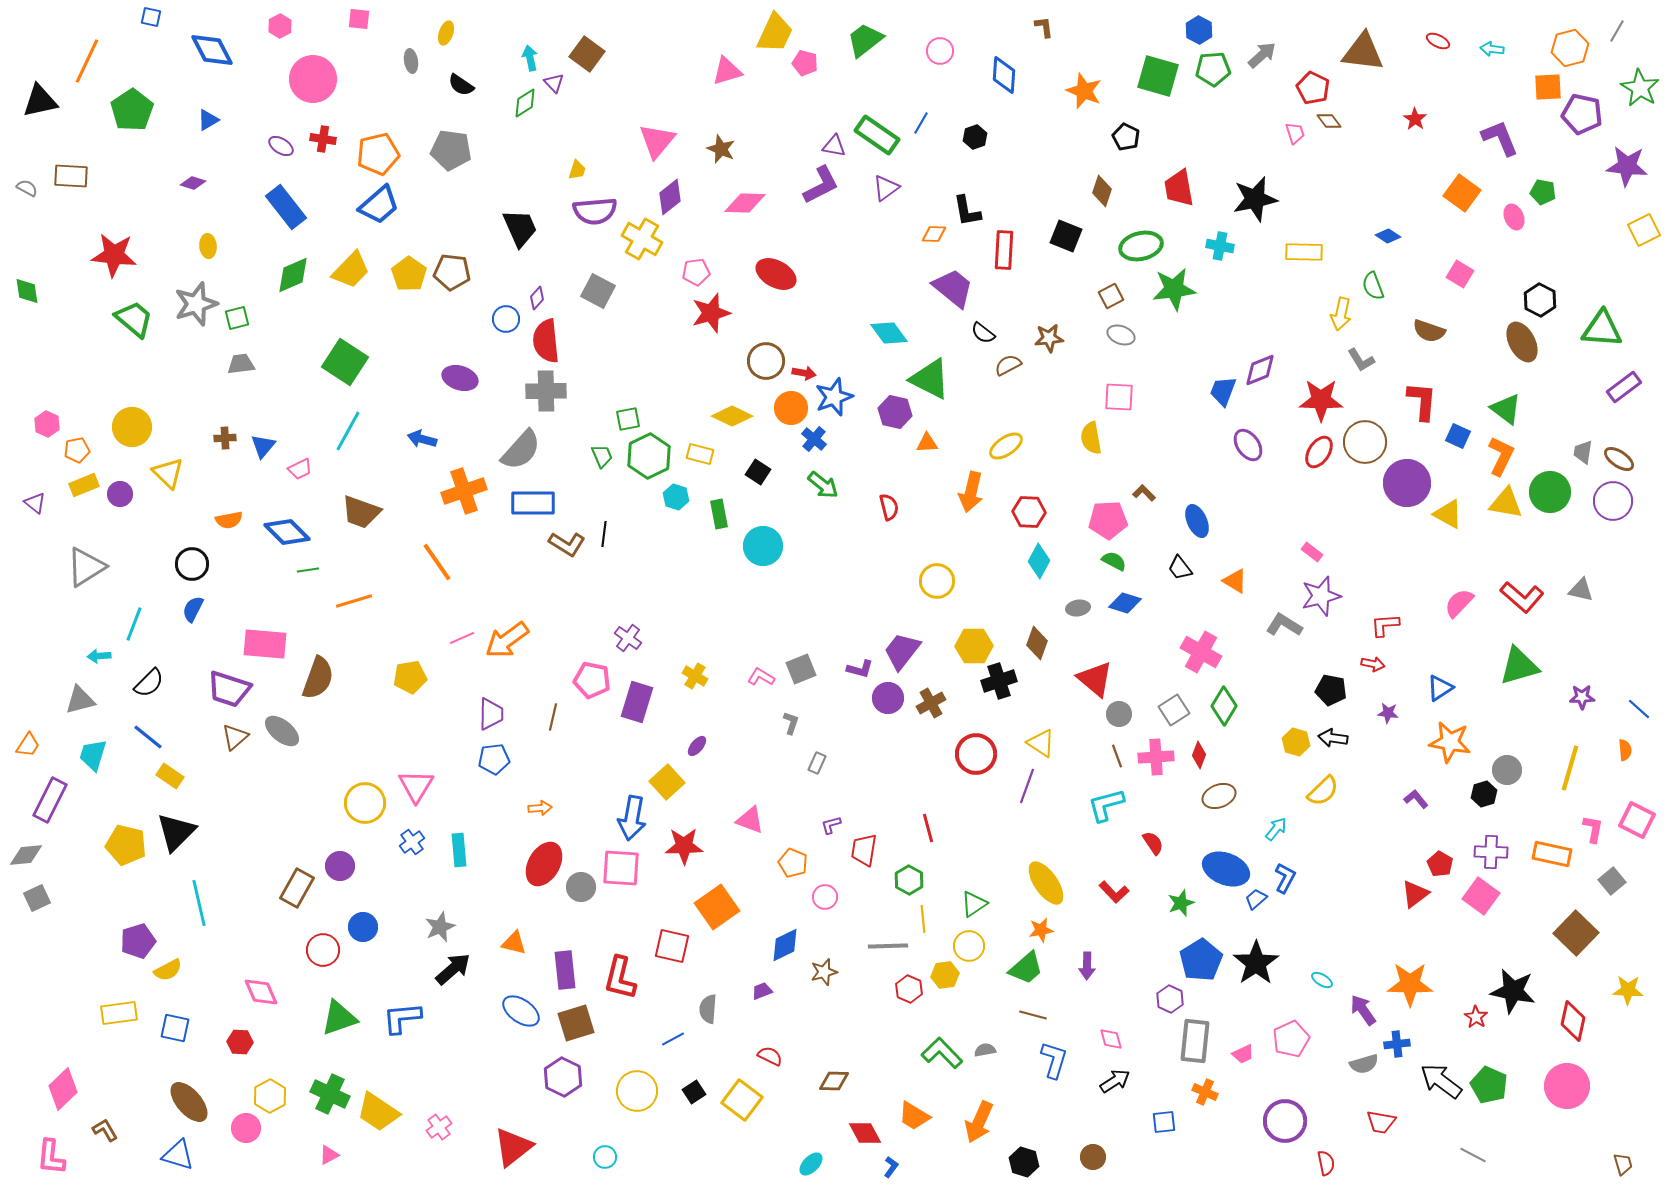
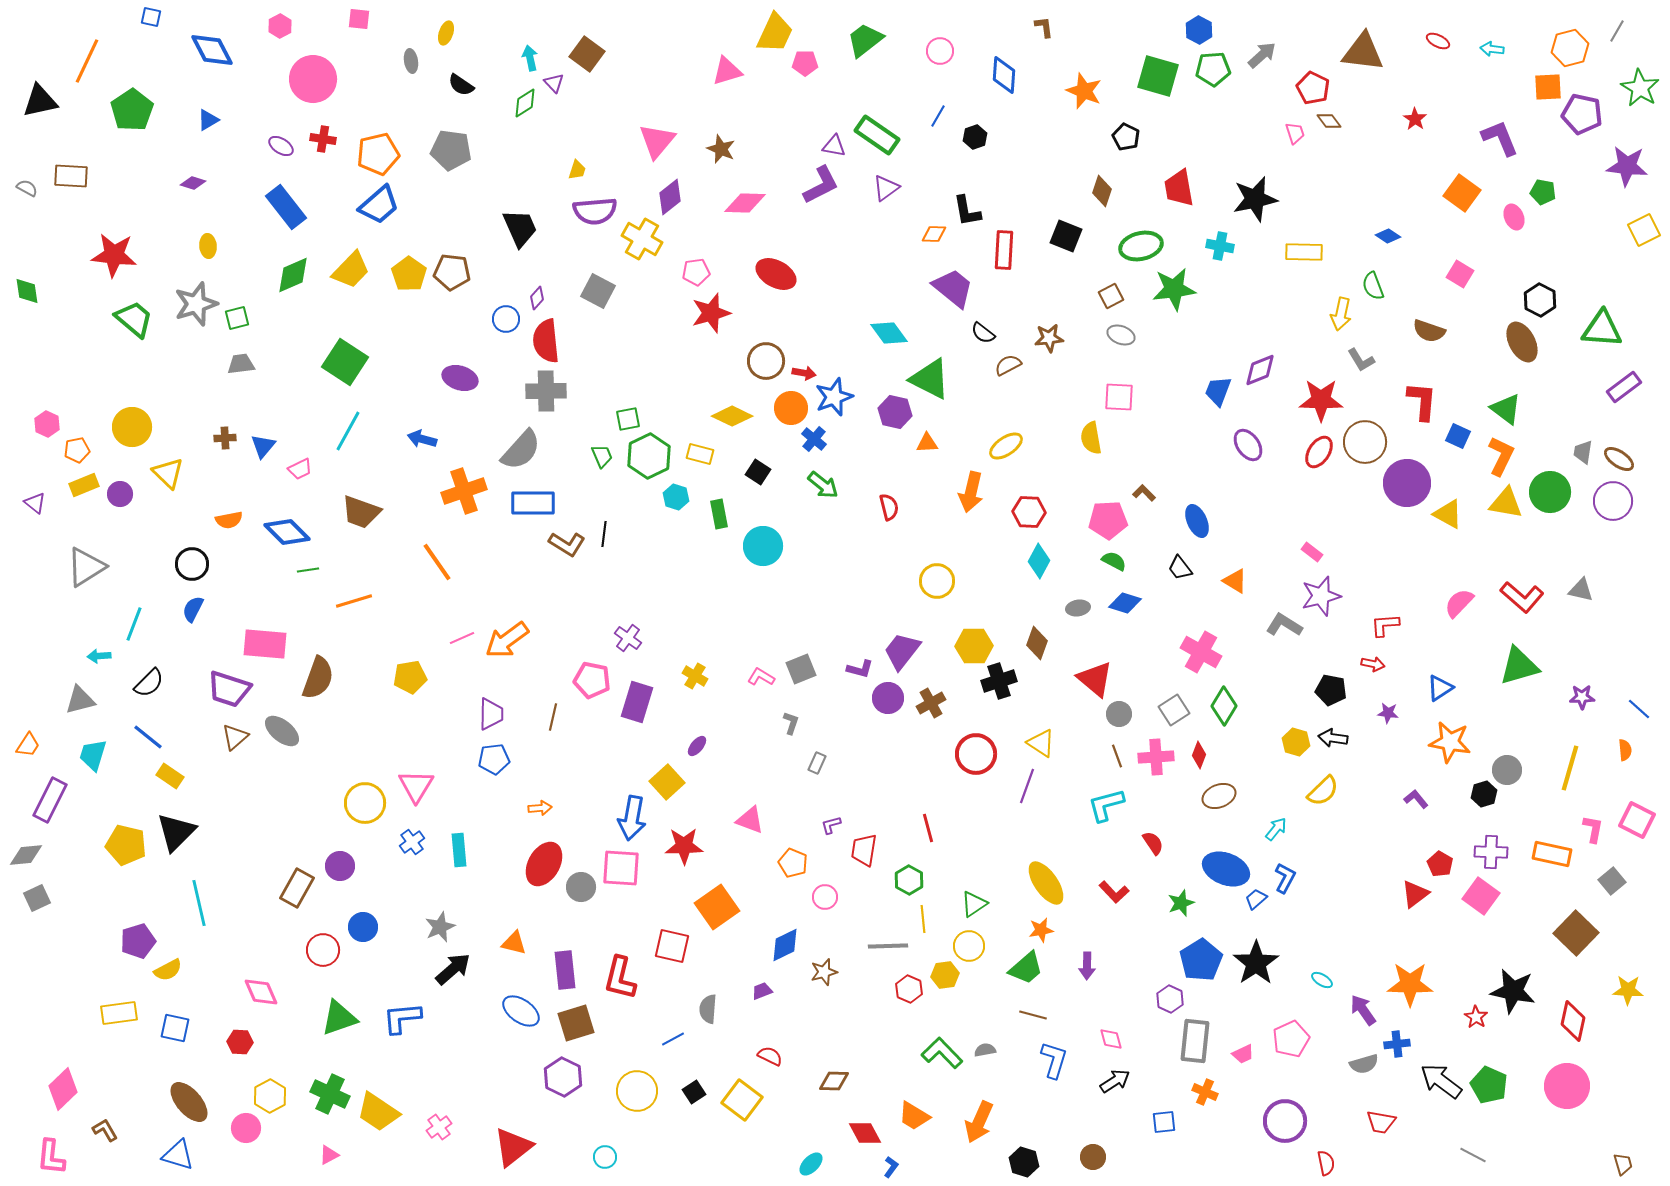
pink pentagon at (805, 63): rotated 15 degrees counterclockwise
blue line at (921, 123): moved 17 px right, 7 px up
blue trapezoid at (1223, 391): moved 5 px left
